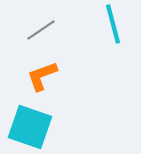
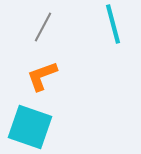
gray line: moved 2 px right, 3 px up; rotated 28 degrees counterclockwise
